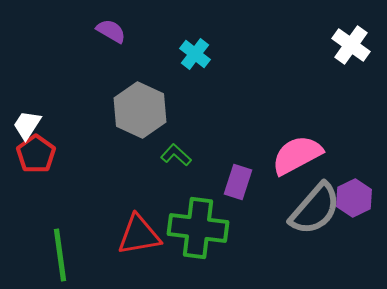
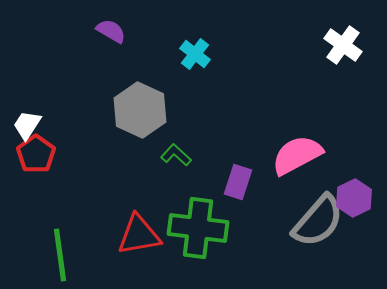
white cross: moved 8 px left
gray semicircle: moved 3 px right, 12 px down
